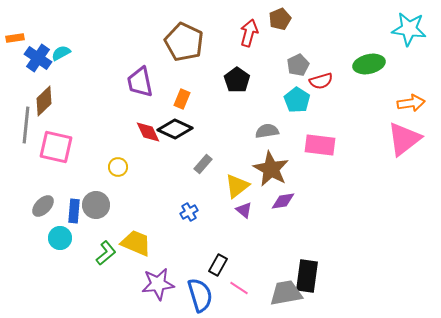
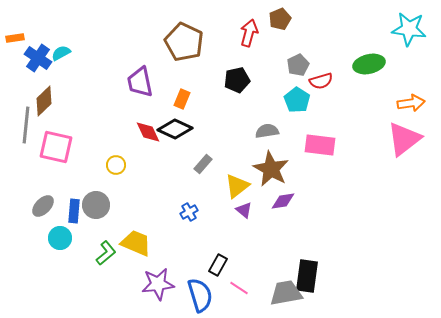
black pentagon at (237, 80): rotated 25 degrees clockwise
yellow circle at (118, 167): moved 2 px left, 2 px up
